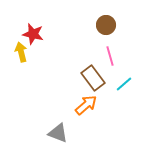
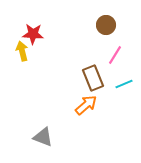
red star: rotated 10 degrees counterclockwise
yellow arrow: moved 1 px right, 1 px up
pink line: moved 5 px right, 1 px up; rotated 48 degrees clockwise
brown rectangle: rotated 15 degrees clockwise
cyan line: rotated 18 degrees clockwise
gray triangle: moved 15 px left, 4 px down
